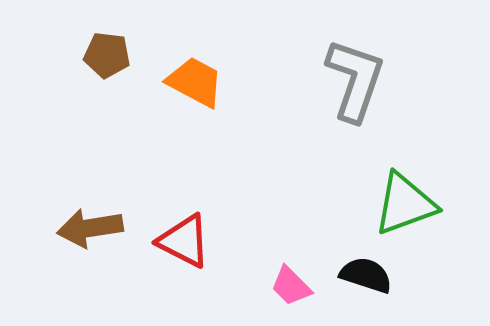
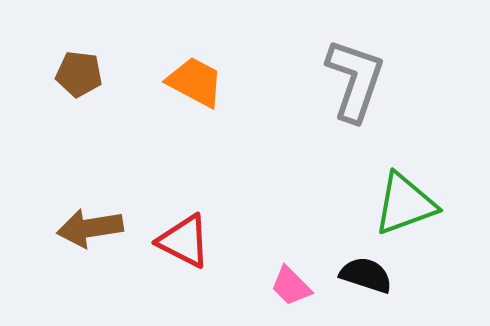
brown pentagon: moved 28 px left, 19 px down
